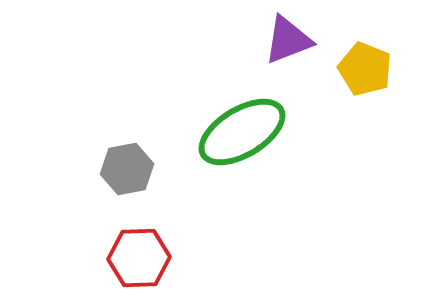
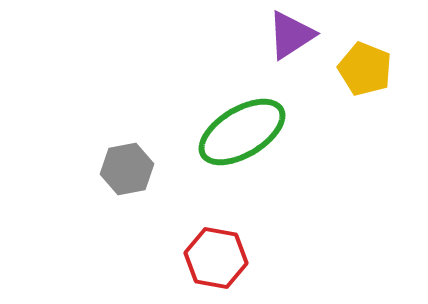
purple triangle: moved 3 px right, 5 px up; rotated 12 degrees counterclockwise
red hexagon: moved 77 px right; rotated 12 degrees clockwise
